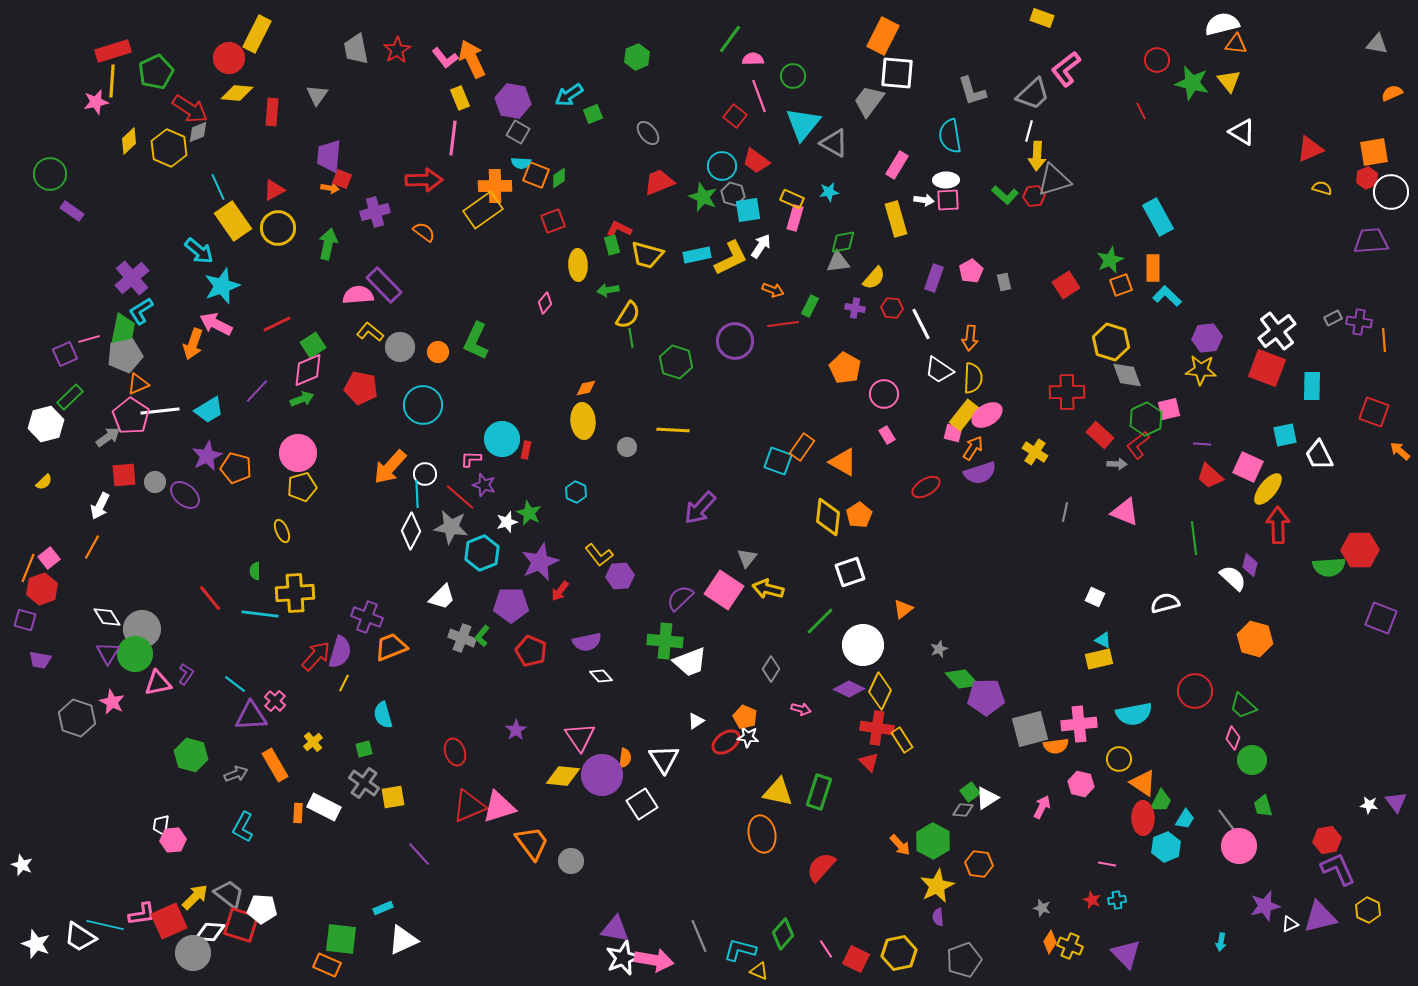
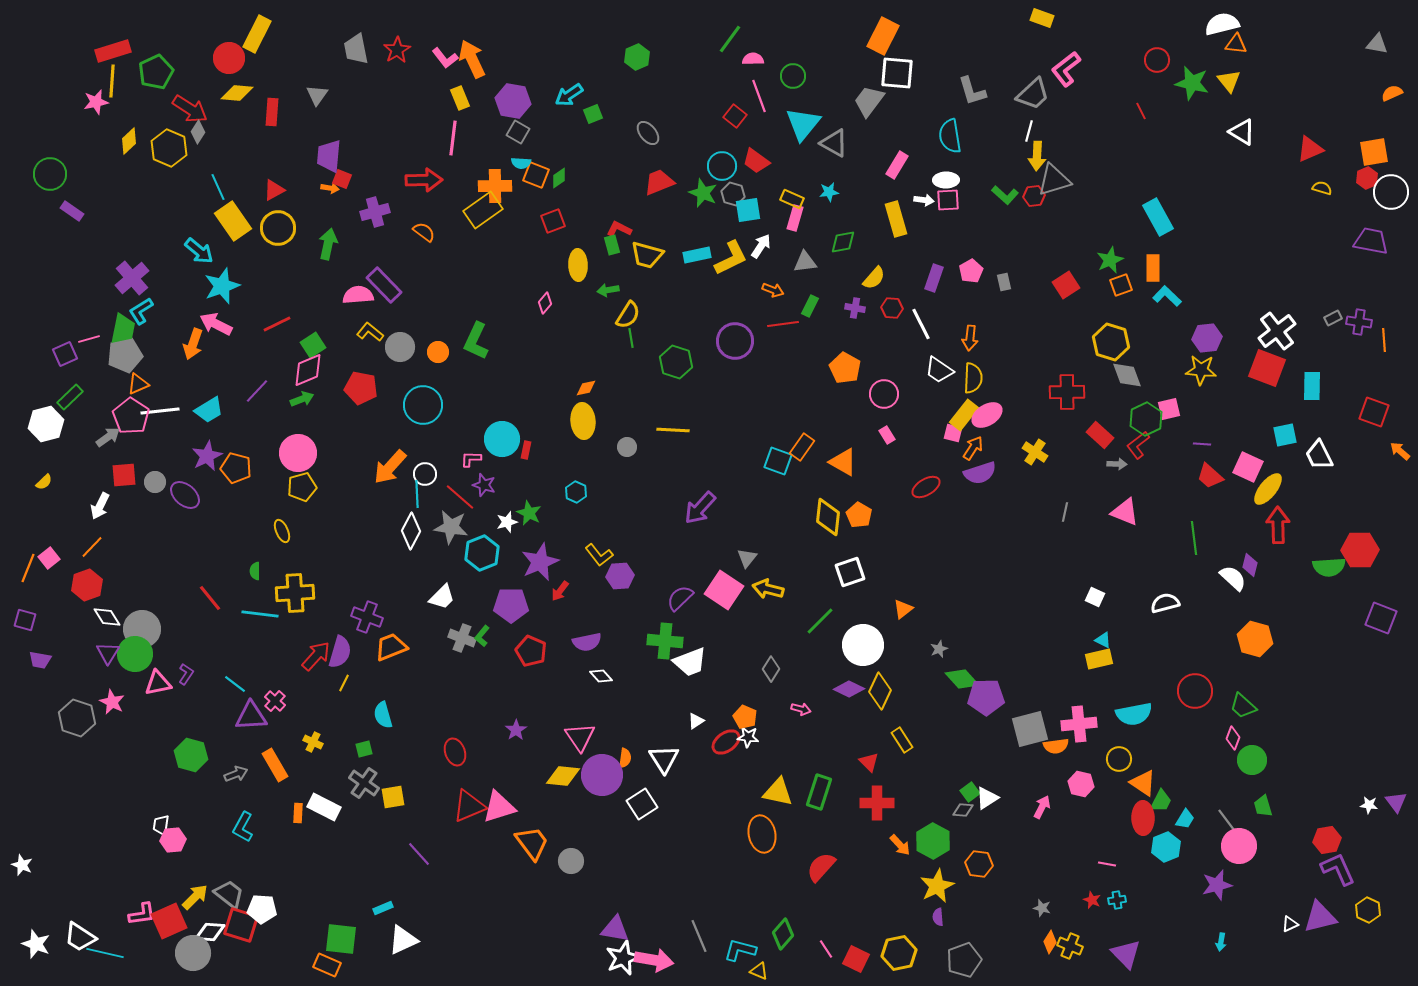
gray diamond at (198, 132): rotated 35 degrees counterclockwise
green star at (703, 197): moved 4 px up
purple trapezoid at (1371, 241): rotated 15 degrees clockwise
gray triangle at (838, 262): moved 33 px left
orange pentagon at (859, 515): rotated 10 degrees counterclockwise
orange line at (92, 547): rotated 15 degrees clockwise
red hexagon at (42, 589): moved 45 px right, 4 px up
red cross at (877, 728): moved 75 px down; rotated 8 degrees counterclockwise
yellow cross at (313, 742): rotated 24 degrees counterclockwise
purple star at (1265, 906): moved 48 px left, 21 px up
cyan line at (105, 925): moved 28 px down
